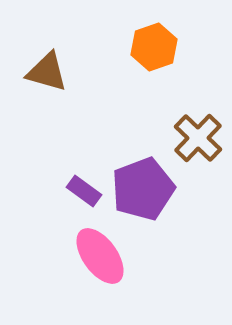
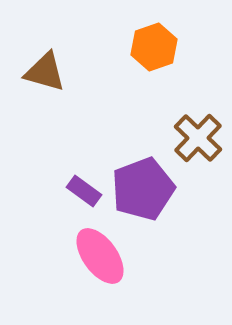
brown triangle: moved 2 px left
